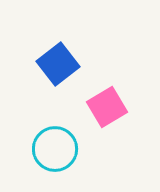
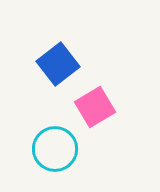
pink square: moved 12 px left
